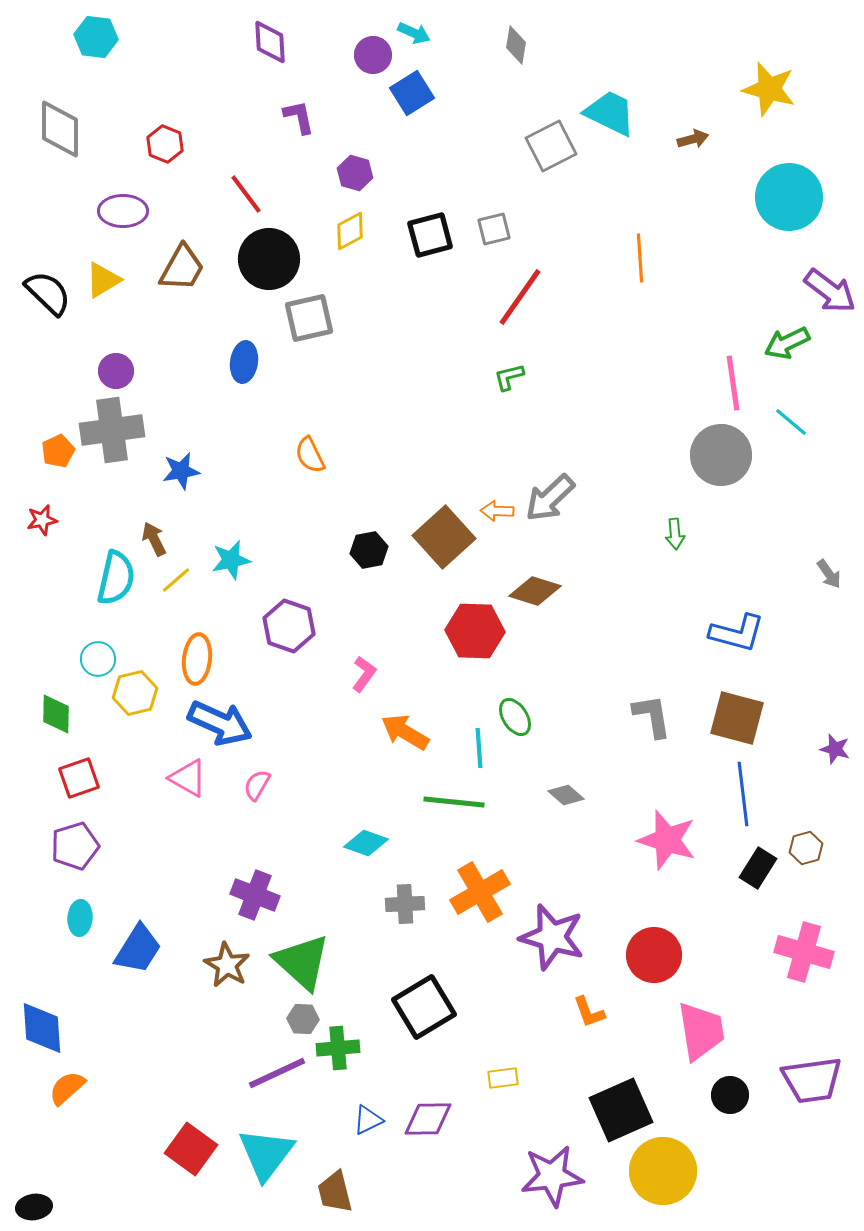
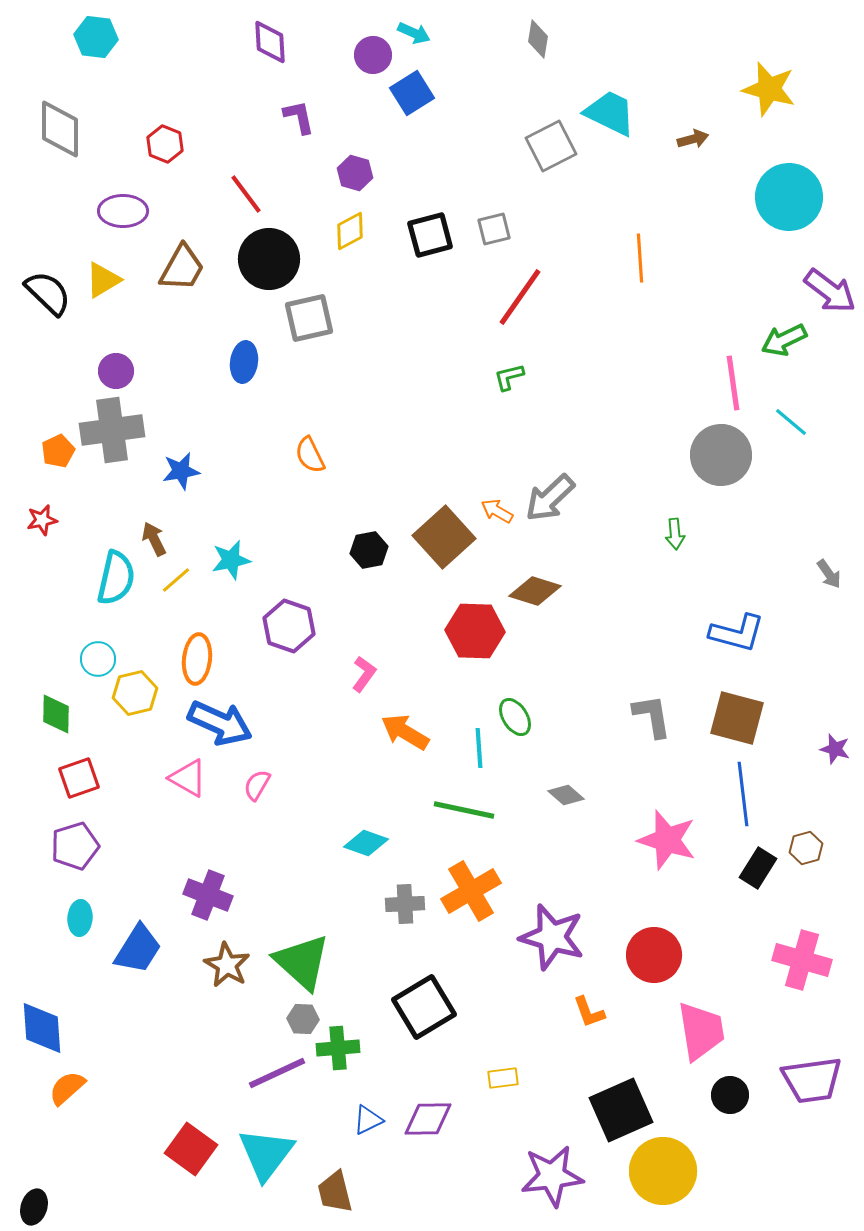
gray diamond at (516, 45): moved 22 px right, 6 px up
green arrow at (787, 343): moved 3 px left, 3 px up
orange arrow at (497, 511): rotated 28 degrees clockwise
green line at (454, 802): moved 10 px right, 8 px down; rotated 6 degrees clockwise
orange cross at (480, 892): moved 9 px left, 1 px up
purple cross at (255, 895): moved 47 px left
pink cross at (804, 952): moved 2 px left, 8 px down
black ellipse at (34, 1207): rotated 64 degrees counterclockwise
